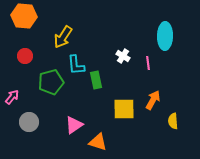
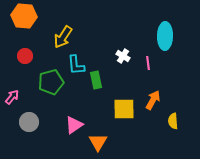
orange triangle: rotated 42 degrees clockwise
